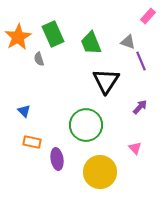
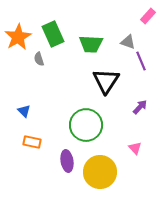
green trapezoid: moved 1 px down; rotated 65 degrees counterclockwise
purple ellipse: moved 10 px right, 2 px down
